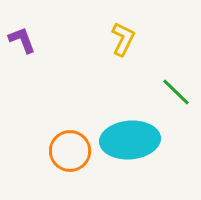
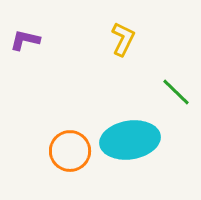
purple L-shape: moved 3 px right; rotated 56 degrees counterclockwise
cyan ellipse: rotated 4 degrees counterclockwise
